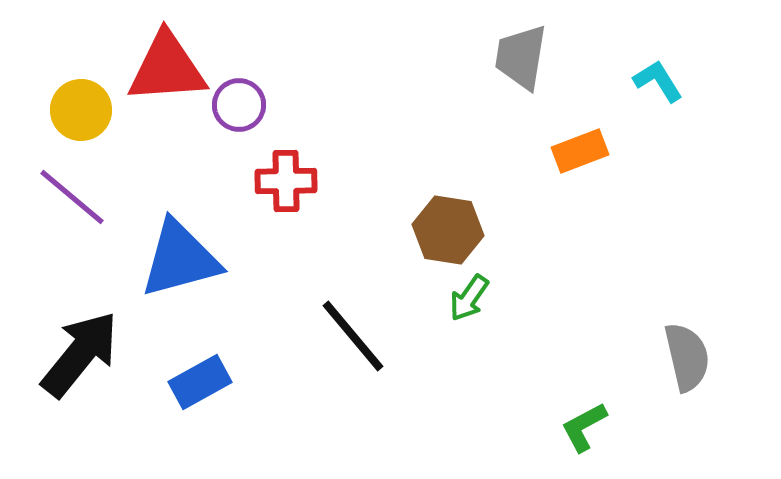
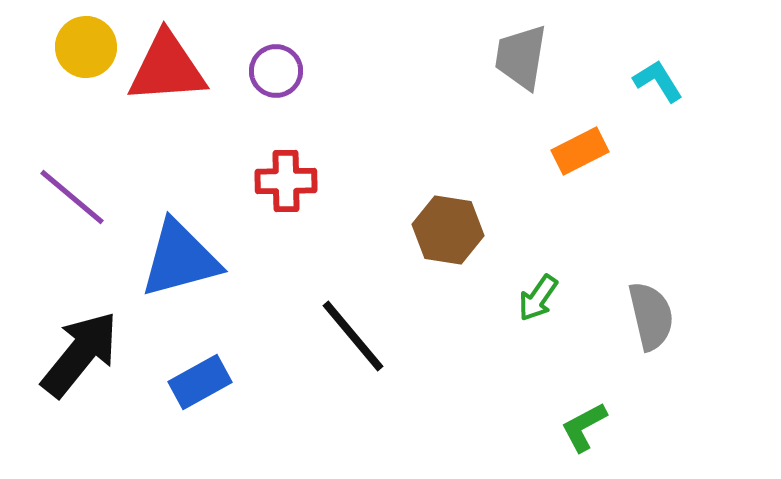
purple circle: moved 37 px right, 34 px up
yellow circle: moved 5 px right, 63 px up
orange rectangle: rotated 6 degrees counterclockwise
green arrow: moved 69 px right
gray semicircle: moved 36 px left, 41 px up
